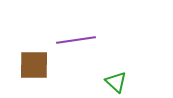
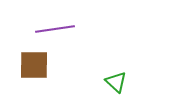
purple line: moved 21 px left, 11 px up
